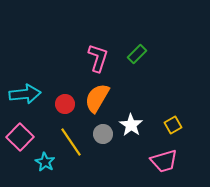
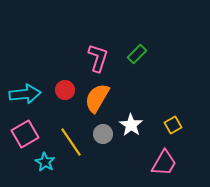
red circle: moved 14 px up
pink square: moved 5 px right, 3 px up; rotated 16 degrees clockwise
pink trapezoid: moved 2 px down; rotated 44 degrees counterclockwise
